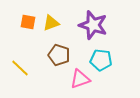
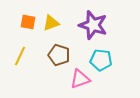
yellow line: moved 12 px up; rotated 72 degrees clockwise
